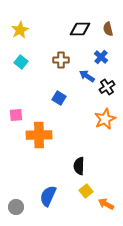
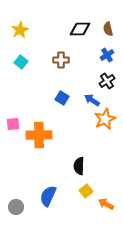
blue cross: moved 6 px right, 2 px up; rotated 16 degrees clockwise
blue arrow: moved 5 px right, 24 px down
black cross: moved 6 px up
blue square: moved 3 px right
pink square: moved 3 px left, 9 px down
